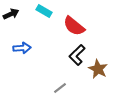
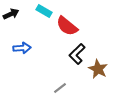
red semicircle: moved 7 px left
black L-shape: moved 1 px up
